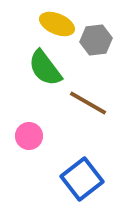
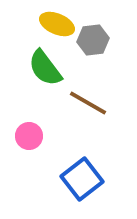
gray hexagon: moved 3 px left
